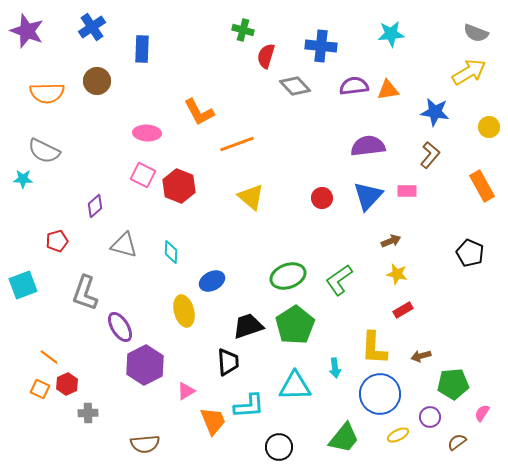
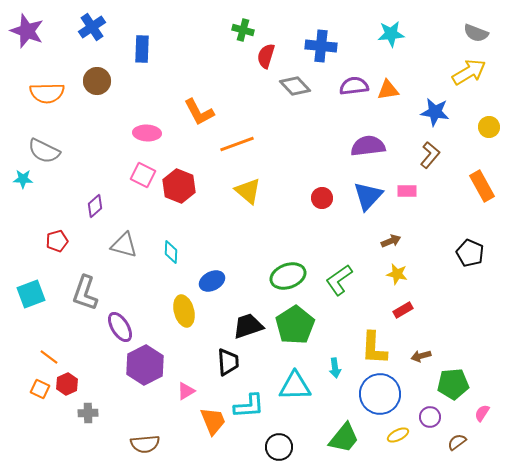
yellow triangle at (251, 197): moved 3 px left, 6 px up
cyan square at (23, 285): moved 8 px right, 9 px down
